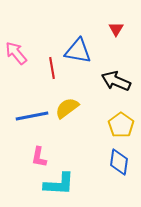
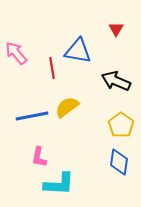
yellow semicircle: moved 1 px up
